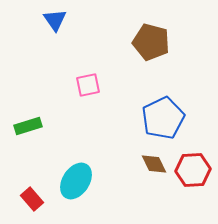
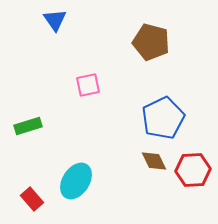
brown diamond: moved 3 px up
